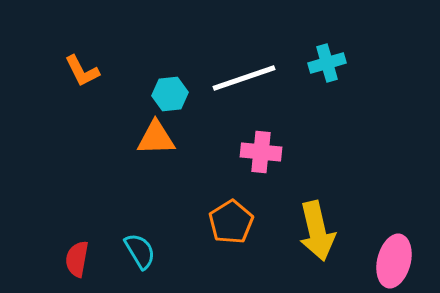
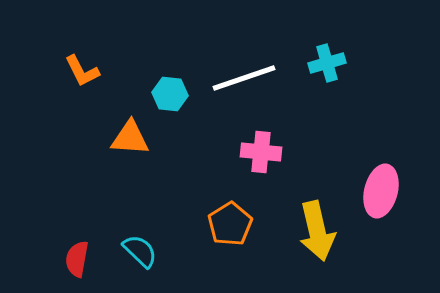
cyan hexagon: rotated 12 degrees clockwise
orange triangle: moved 26 px left; rotated 6 degrees clockwise
orange pentagon: moved 1 px left, 2 px down
cyan semicircle: rotated 15 degrees counterclockwise
pink ellipse: moved 13 px left, 70 px up
